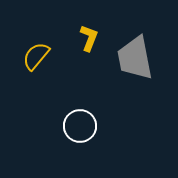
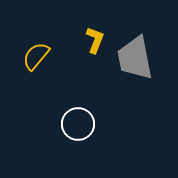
yellow L-shape: moved 6 px right, 2 px down
white circle: moved 2 px left, 2 px up
